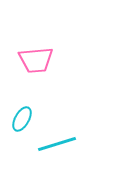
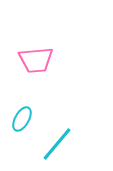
cyan line: rotated 33 degrees counterclockwise
